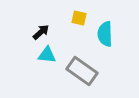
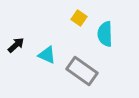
yellow square: rotated 21 degrees clockwise
black arrow: moved 25 px left, 13 px down
cyan triangle: rotated 18 degrees clockwise
